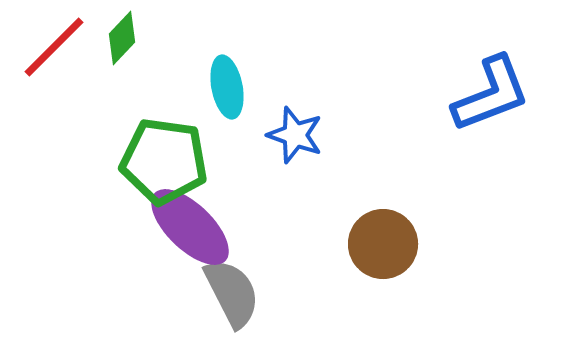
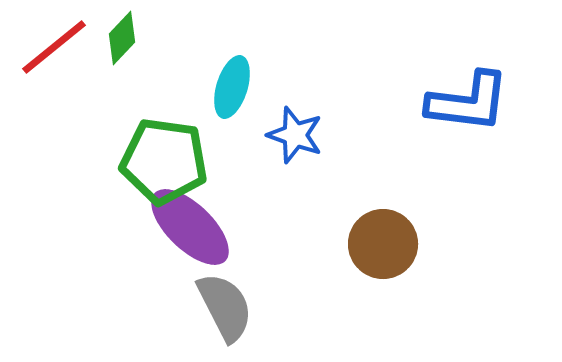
red line: rotated 6 degrees clockwise
cyan ellipse: moved 5 px right; rotated 28 degrees clockwise
blue L-shape: moved 23 px left, 8 px down; rotated 28 degrees clockwise
gray semicircle: moved 7 px left, 14 px down
